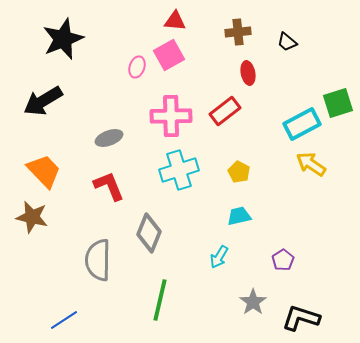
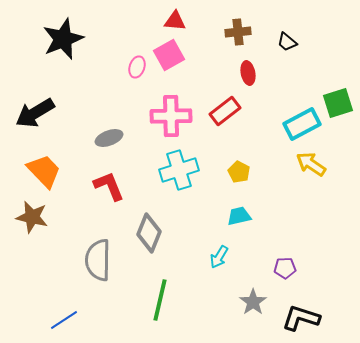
black arrow: moved 8 px left, 12 px down
purple pentagon: moved 2 px right, 8 px down; rotated 30 degrees clockwise
